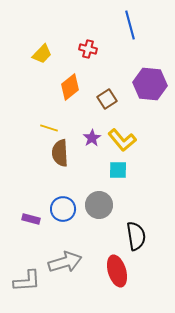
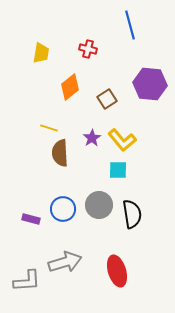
yellow trapezoid: moved 1 px left, 1 px up; rotated 35 degrees counterclockwise
black semicircle: moved 4 px left, 22 px up
